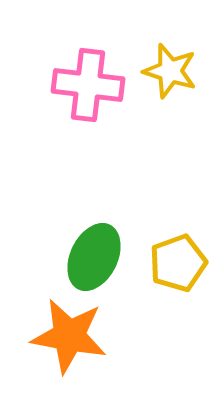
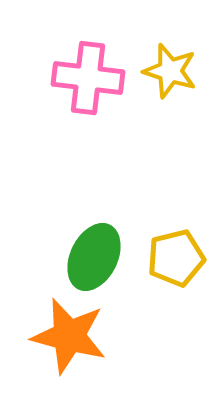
pink cross: moved 7 px up
yellow pentagon: moved 2 px left, 5 px up; rotated 6 degrees clockwise
orange star: rotated 4 degrees clockwise
